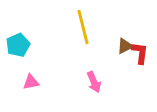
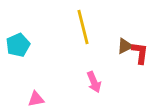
pink triangle: moved 5 px right, 17 px down
